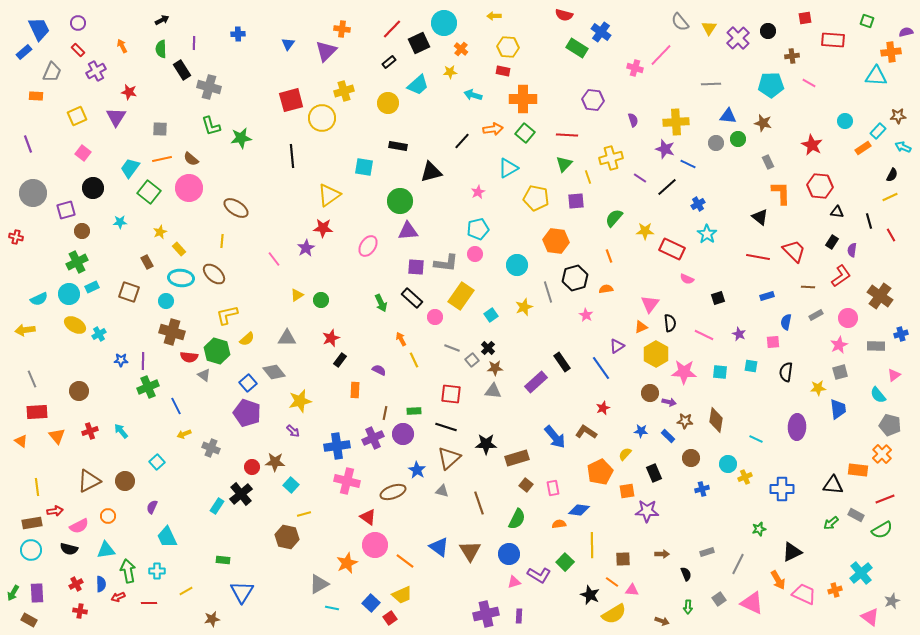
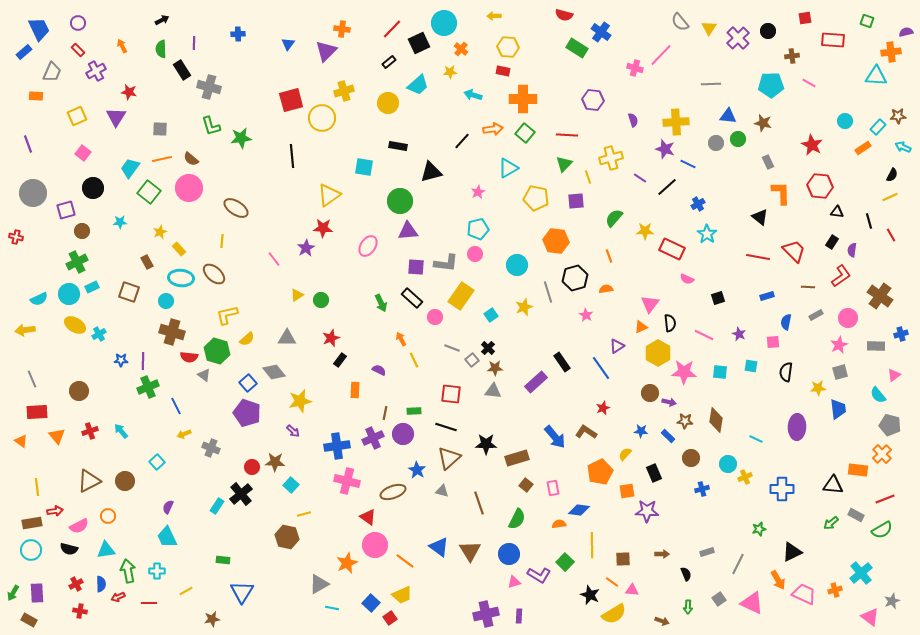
cyan rectangle at (878, 131): moved 4 px up
yellow hexagon at (656, 354): moved 2 px right, 1 px up
purple semicircle at (152, 507): moved 16 px right
